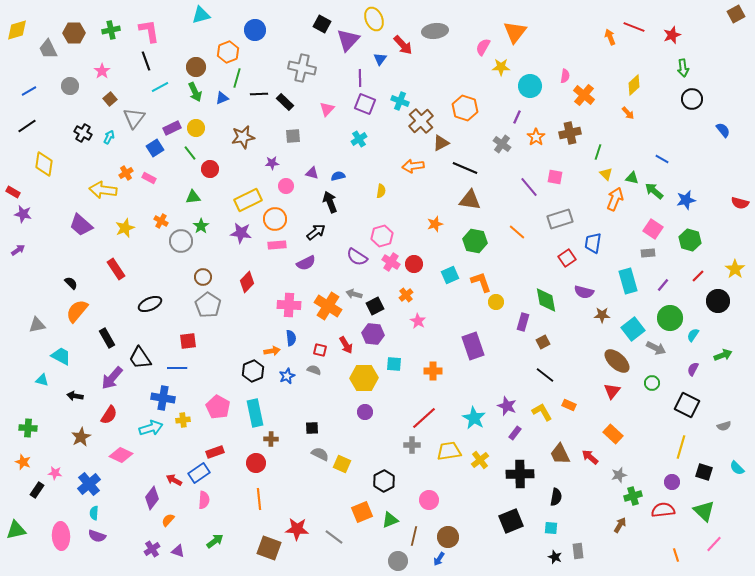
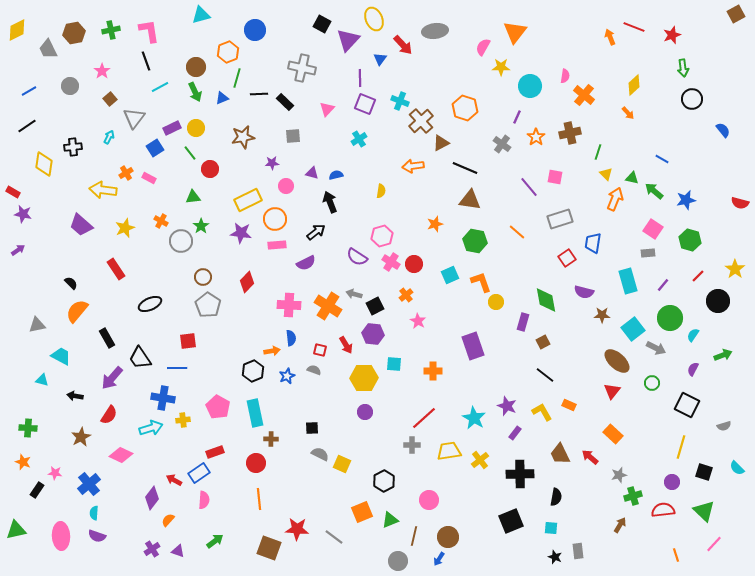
yellow diamond at (17, 30): rotated 10 degrees counterclockwise
brown hexagon at (74, 33): rotated 10 degrees counterclockwise
black cross at (83, 133): moved 10 px left, 14 px down; rotated 36 degrees counterclockwise
blue semicircle at (338, 176): moved 2 px left, 1 px up
